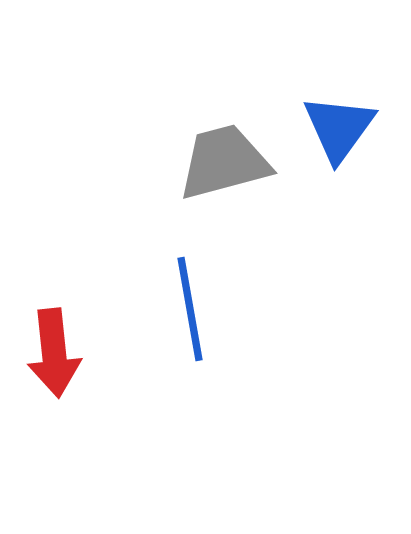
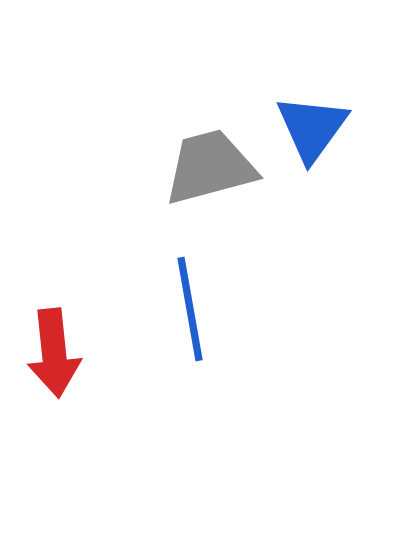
blue triangle: moved 27 px left
gray trapezoid: moved 14 px left, 5 px down
